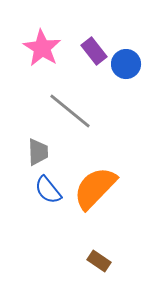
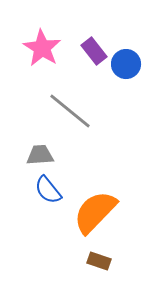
gray trapezoid: moved 2 px right, 3 px down; rotated 92 degrees counterclockwise
orange semicircle: moved 24 px down
brown rectangle: rotated 15 degrees counterclockwise
